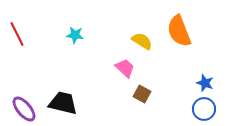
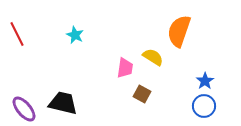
orange semicircle: rotated 40 degrees clockwise
cyan star: rotated 18 degrees clockwise
yellow semicircle: moved 11 px right, 16 px down
pink trapezoid: rotated 55 degrees clockwise
blue star: moved 2 px up; rotated 18 degrees clockwise
blue circle: moved 3 px up
